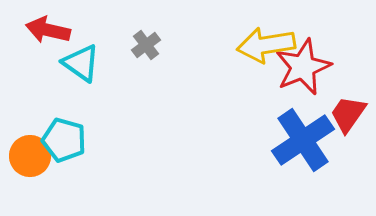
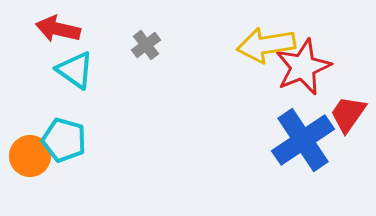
red arrow: moved 10 px right, 1 px up
cyan triangle: moved 6 px left, 7 px down
